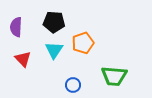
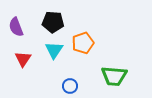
black pentagon: moved 1 px left
purple semicircle: rotated 24 degrees counterclockwise
red triangle: rotated 18 degrees clockwise
blue circle: moved 3 px left, 1 px down
